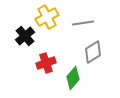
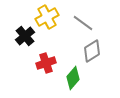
gray line: rotated 45 degrees clockwise
gray diamond: moved 1 px left, 1 px up
